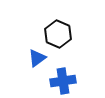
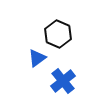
blue cross: rotated 30 degrees counterclockwise
